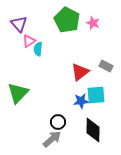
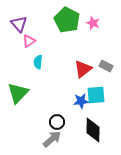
cyan semicircle: moved 13 px down
red triangle: moved 3 px right, 3 px up
black circle: moved 1 px left
